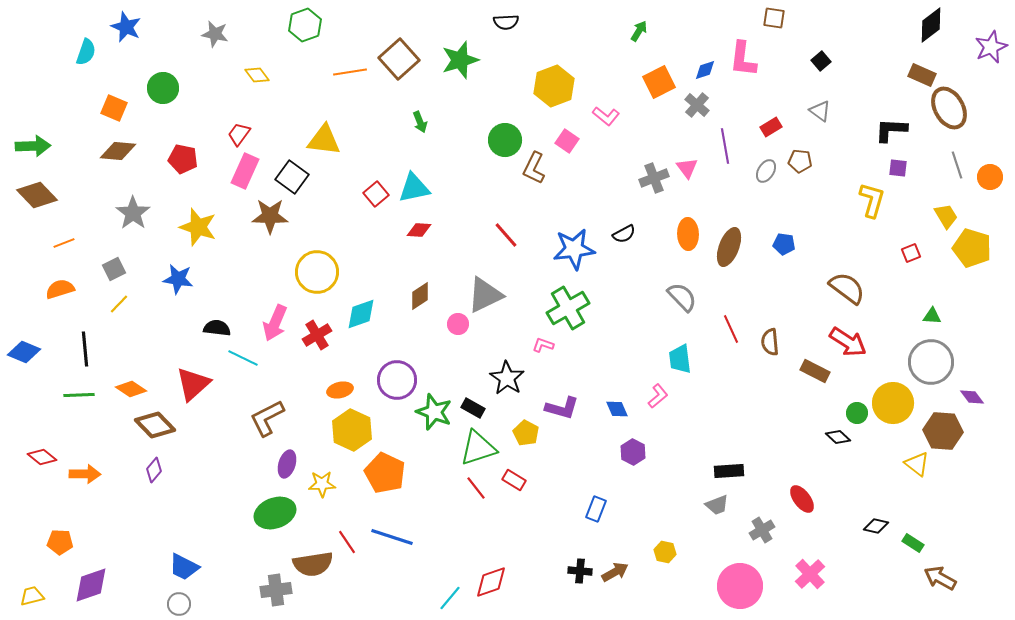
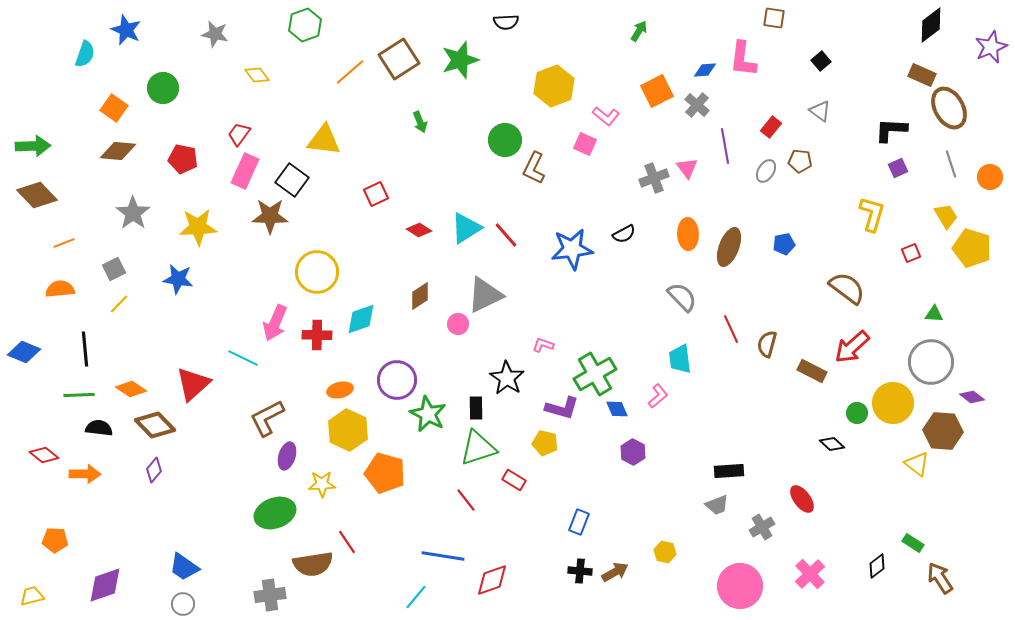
blue star at (126, 27): moved 3 px down
cyan semicircle at (86, 52): moved 1 px left, 2 px down
brown square at (399, 59): rotated 9 degrees clockwise
blue diamond at (705, 70): rotated 15 degrees clockwise
orange line at (350, 72): rotated 32 degrees counterclockwise
orange square at (659, 82): moved 2 px left, 9 px down
orange square at (114, 108): rotated 12 degrees clockwise
red rectangle at (771, 127): rotated 20 degrees counterclockwise
pink square at (567, 141): moved 18 px right, 3 px down; rotated 10 degrees counterclockwise
gray line at (957, 165): moved 6 px left, 1 px up
purple square at (898, 168): rotated 30 degrees counterclockwise
black square at (292, 177): moved 3 px down
cyan triangle at (414, 188): moved 52 px right, 40 px down; rotated 20 degrees counterclockwise
red square at (376, 194): rotated 15 degrees clockwise
yellow L-shape at (872, 200): moved 14 px down
yellow star at (198, 227): rotated 21 degrees counterclockwise
red diamond at (419, 230): rotated 30 degrees clockwise
blue pentagon at (784, 244): rotated 20 degrees counterclockwise
blue star at (574, 249): moved 2 px left
orange semicircle at (60, 289): rotated 12 degrees clockwise
green cross at (568, 308): moved 27 px right, 66 px down
cyan diamond at (361, 314): moved 5 px down
green triangle at (932, 316): moved 2 px right, 2 px up
black semicircle at (217, 328): moved 118 px left, 100 px down
red cross at (317, 335): rotated 32 degrees clockwise
brown semicircle at (770, 342): moved 3 px left, 2 px down; rotated 20 degrees clockwise
red arrow at (848, 342): moved 4 px right, 5 px down; rotated 105 degrees clockwise
brown rectangle at (815, 371): moved 3 px left
purple diamond at (972, 397): rotated 15 degrees counterclockwise
black rectangle at (473, 408): moved 3 px right; rotated 60 degrees clockwise
green star at (434, 412): moved 6 px left, 2 px down; rotated 6 degrees clockwise
yellow hexagon at (352, 430): moved 4 px left
yellow pentagon at (526, 433): moved 19 px right, 10 px down; rotated 15 degrees counterclockwise
black diamond at (838, 437): moved 6 px left, 7 px down
red diamond at (42, 457): moved 2 px right, 2 px up
purple ellipse at (287, 464): moved 8 px up
orange pentagon at (385, 473): rotated 9 degrees counterclockwise
red line at (476, 488): moved 10 px left, 12 px down
blue rectangle at (596, 509): moved 17 px left, 13 px down
black diamond at (876, 526): moved 1 px right, 40 px down; rotated 50 degrees counterclockwise
gray cross at (762, 530): moved 3 px up
blue line at (392, 537): moved 51 px right, 19 px down; rotated 9 degrees counterclockwise
orange pentagon at (60, 542): moved 5 px left, 2 px up
blue trapezoid at (184, 567): rotated 8 degrees clockwise
brown arrow at (940, 578): rotated 28 degrees clockwise
red diamond at (491, 582): moved 1 px right, 2 px up
purple diamond at (91, 585): moved 14 px right
gray cross at (276, 590): moved 6 px left, 5 px down
cyan line at (450, 598): moved 34 px left, 1 px up
gray circle at (179, 604): moved 4 px right
